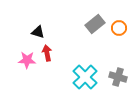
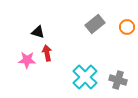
orange circle: moved 8 px right, 1 px up
gray cross: moved 3 px down
